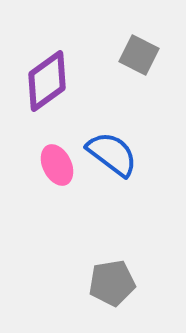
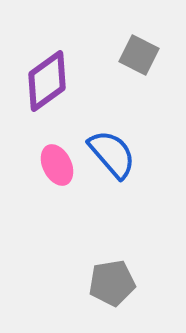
blue semicircle: rotated 12 degrees clockwise
